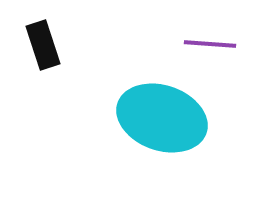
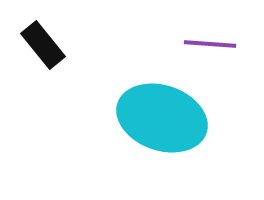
black rectangle: rotated 21 degrees counterclockwise
